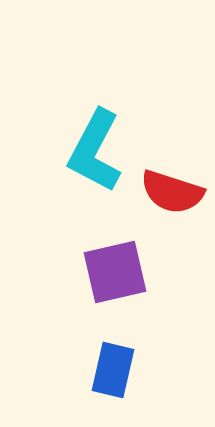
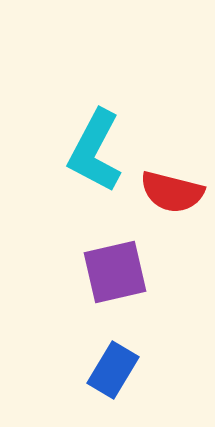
red semicircle: rotated 4 degrees counterclockwise
blue rectangle: rotated 18 degrees clockwise
